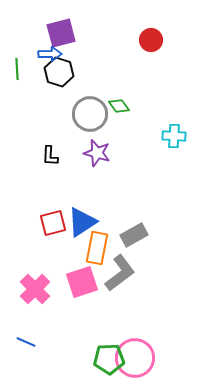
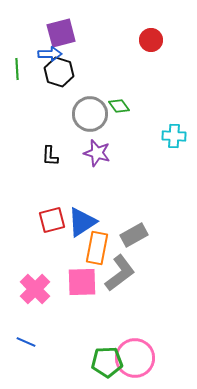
red square: moved 1 px left, 3 px up
pink square: rotated 16 degrees clockwise
green pentagon: moved 2 px left, 3 px down
